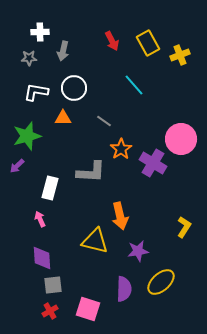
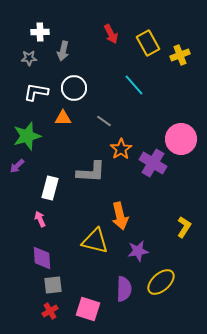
red arrow: moved 1 px left, 7 px up
